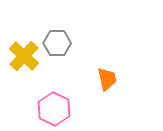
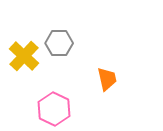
gray hexagon: moved 2 px right
